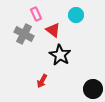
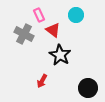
pink rectangle: moved 3 px right, 1 px down
black circle: moved 5 px left, 1 px up
